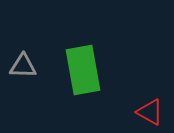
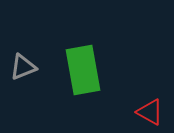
gray triangle: moved 1 px down; rotated 24 degrees counterclockwise
